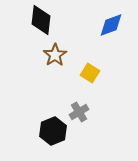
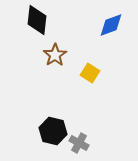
black diamond: moved 4 px left
gray cross: moved 31 px down; rotated 30 degrees counterclockwise
black hexagon: rotated 24 degrees counterclockwise
